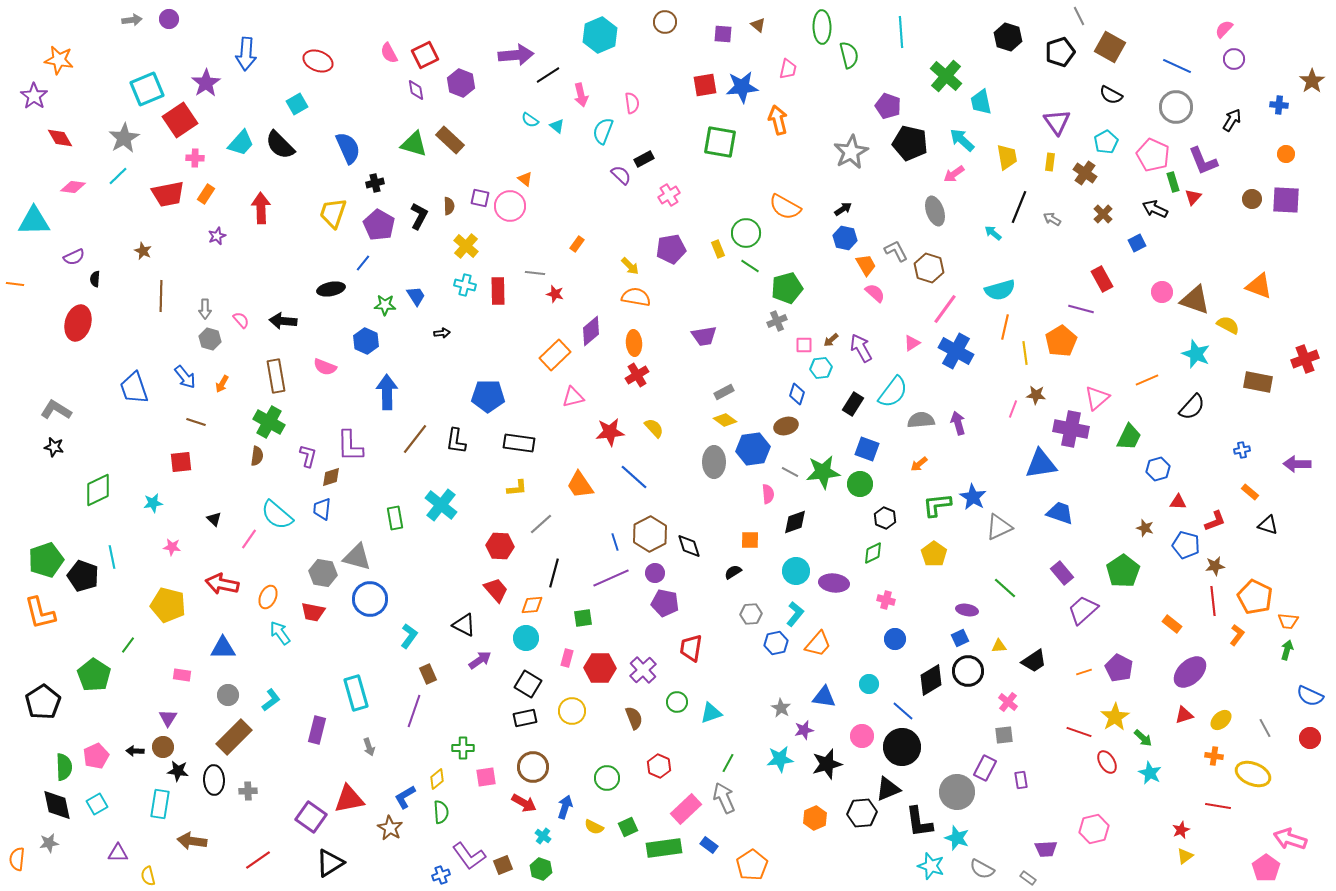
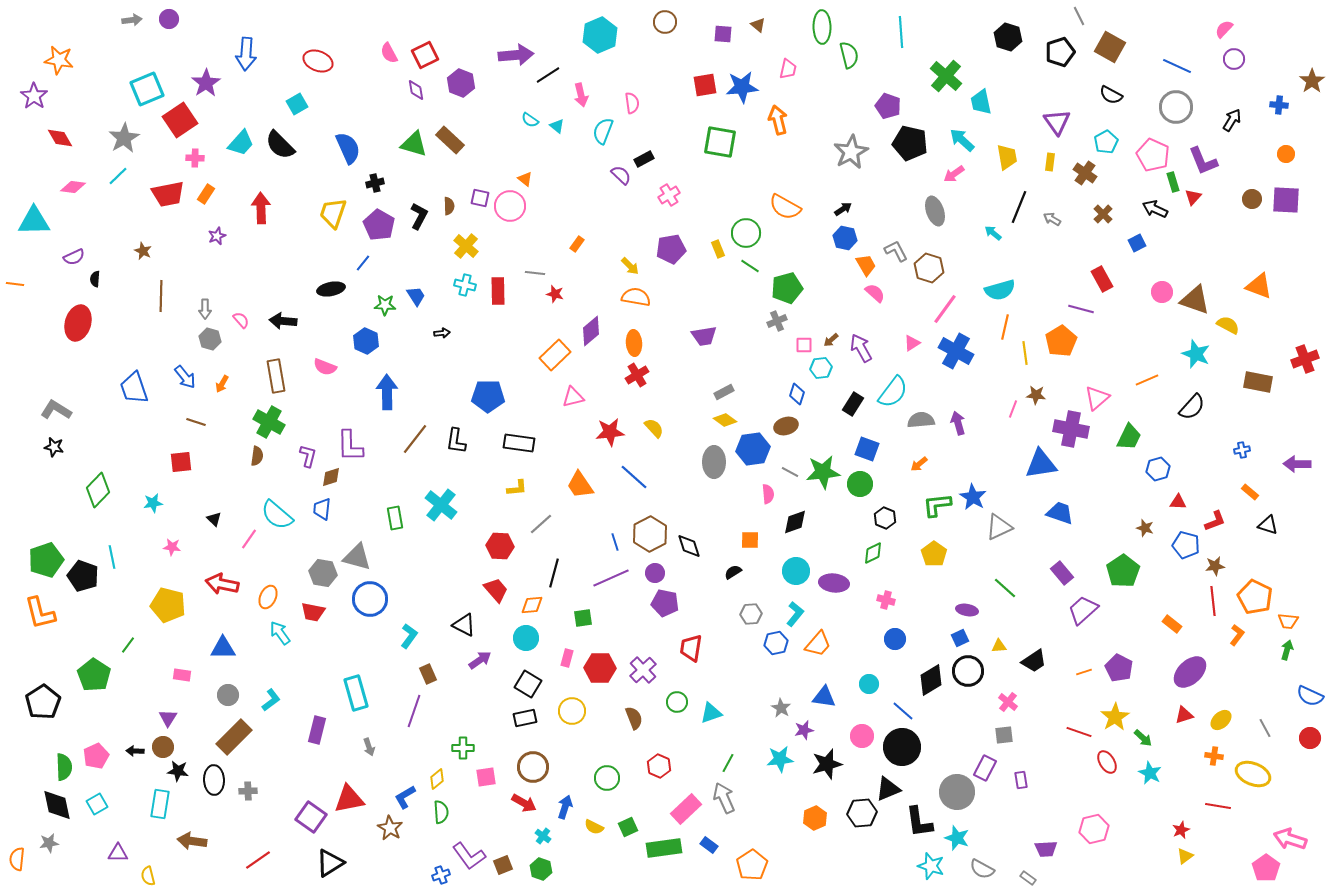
green diamond at (98, 490): rotated 20 degrees counterclockwise
